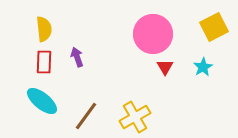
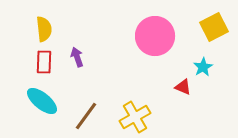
pink circle: moved 2 px right, 2 px down
red triangle: moved 18 px right, 20 px down; rotated 36 degrees counterclockwise
